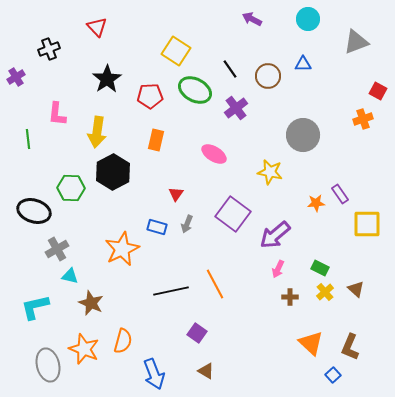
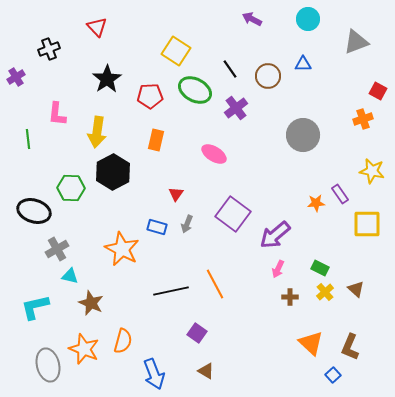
yellow star at (270, 172): moved 102 px right, 1 px up
orange star at (122, 249): rotated 20 degrees counterclockwise
